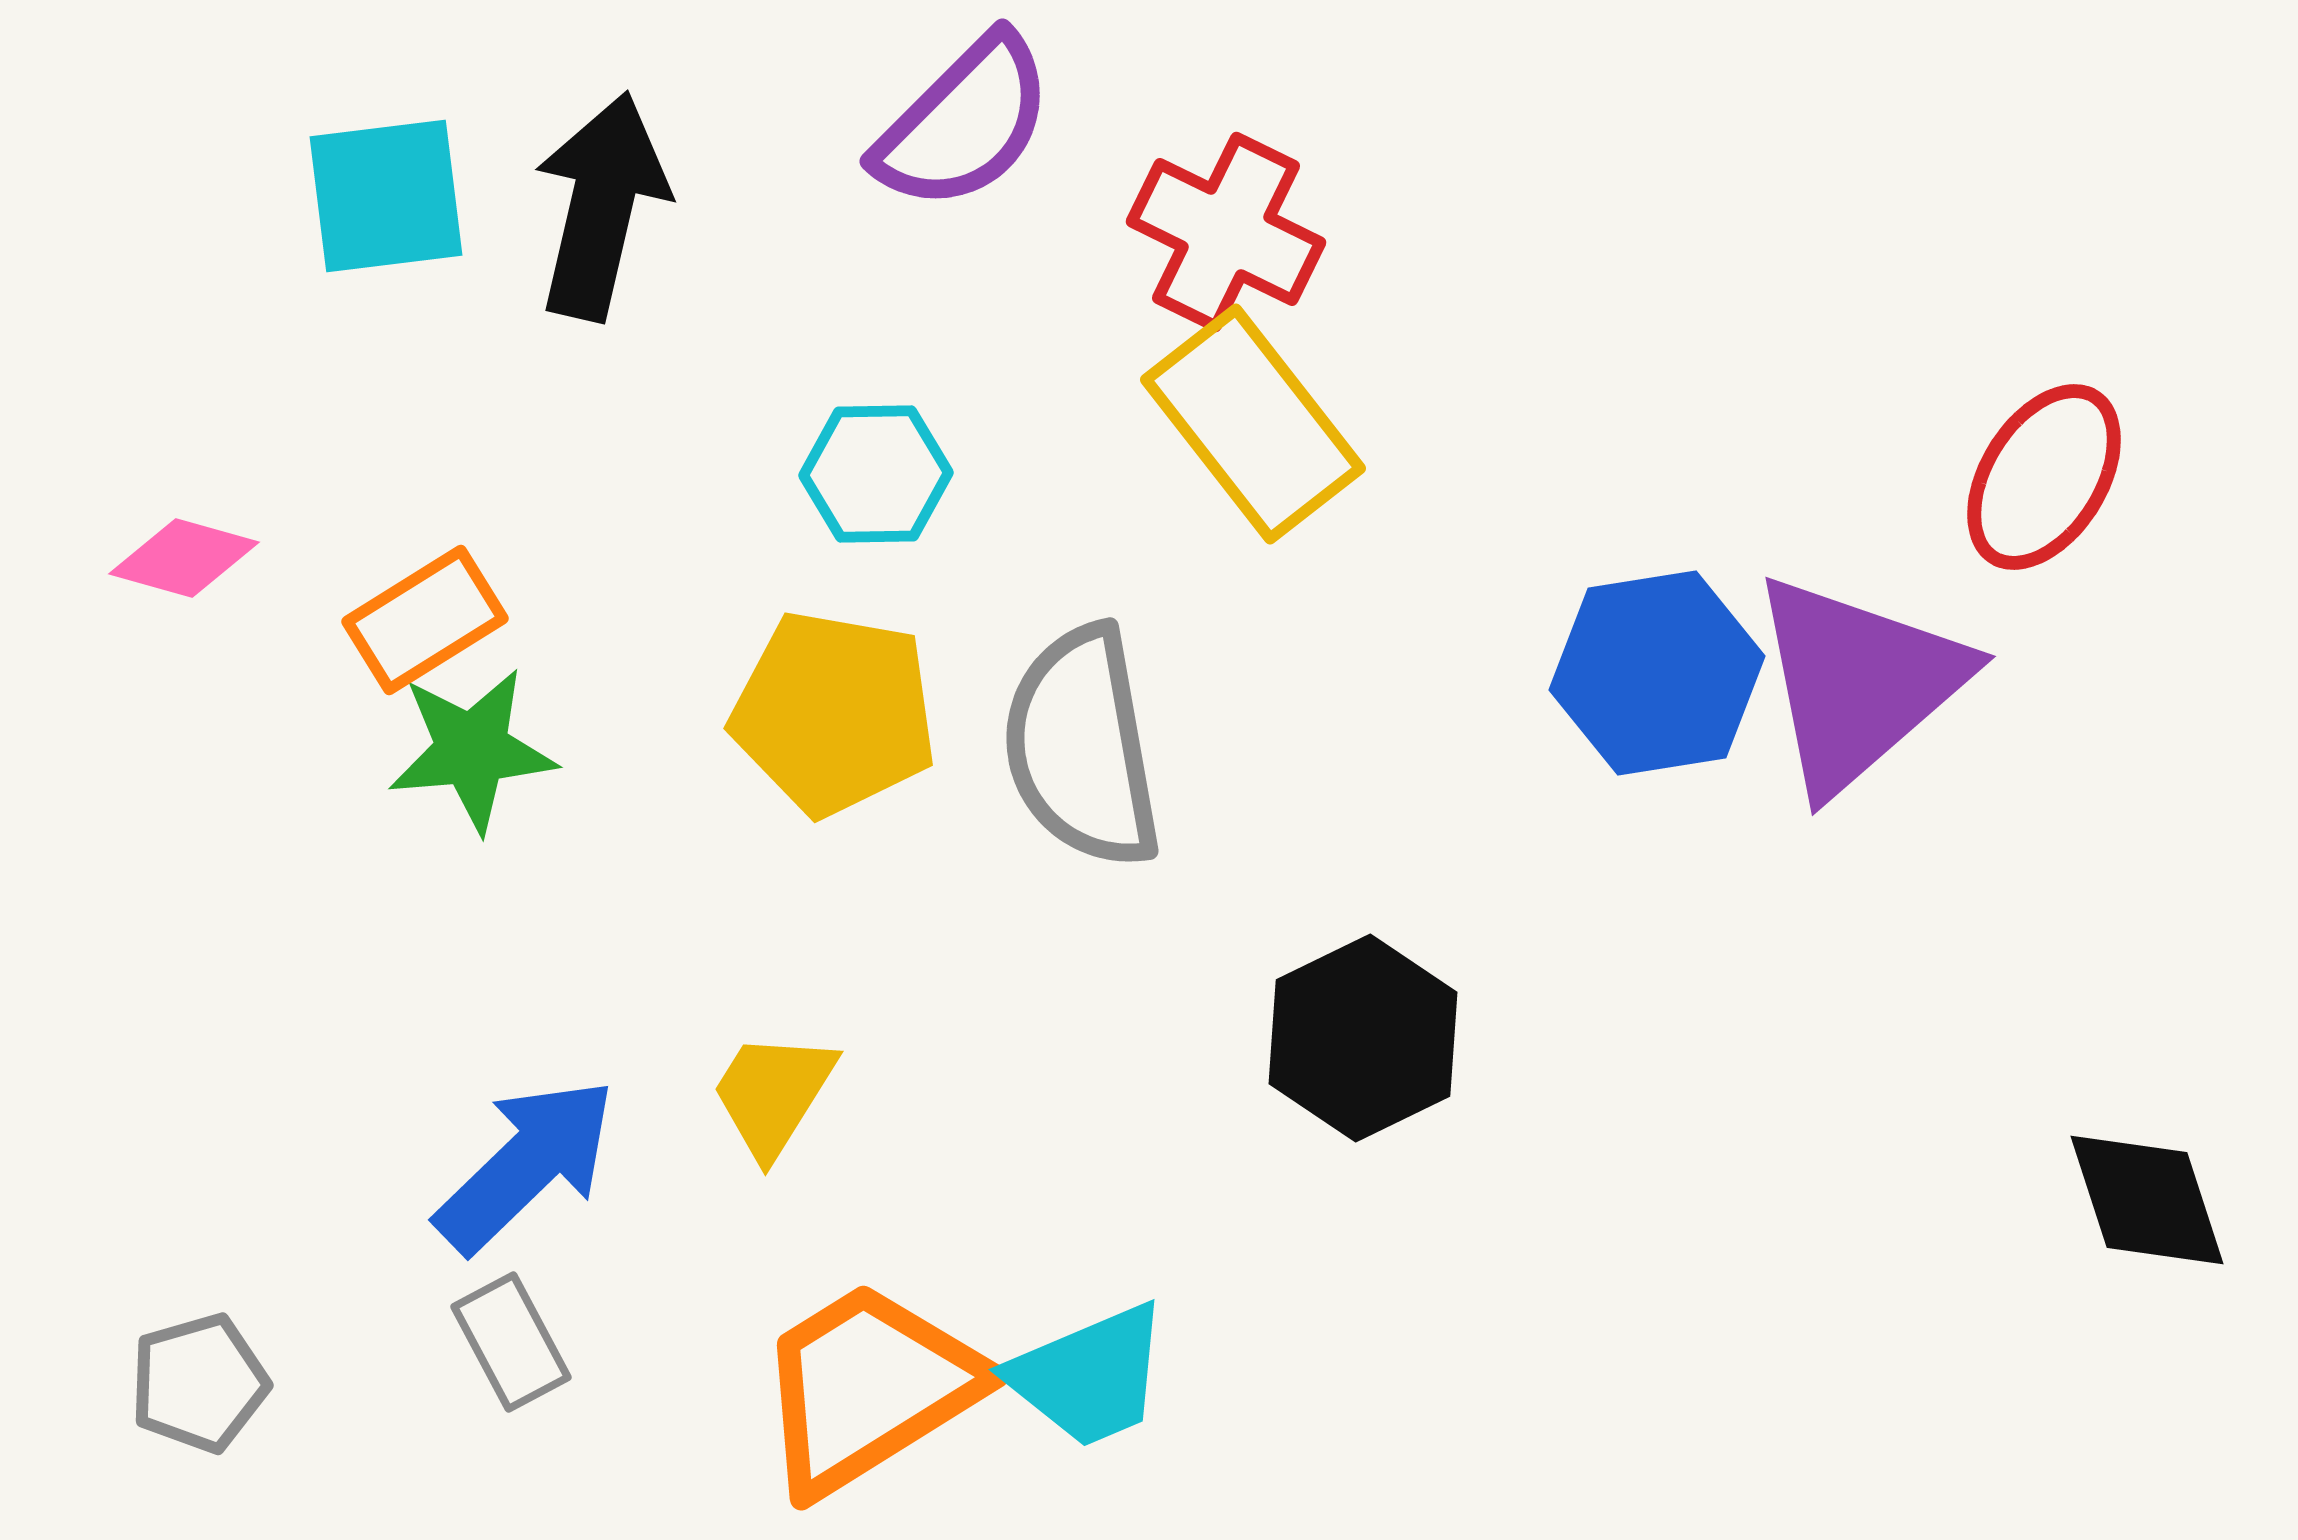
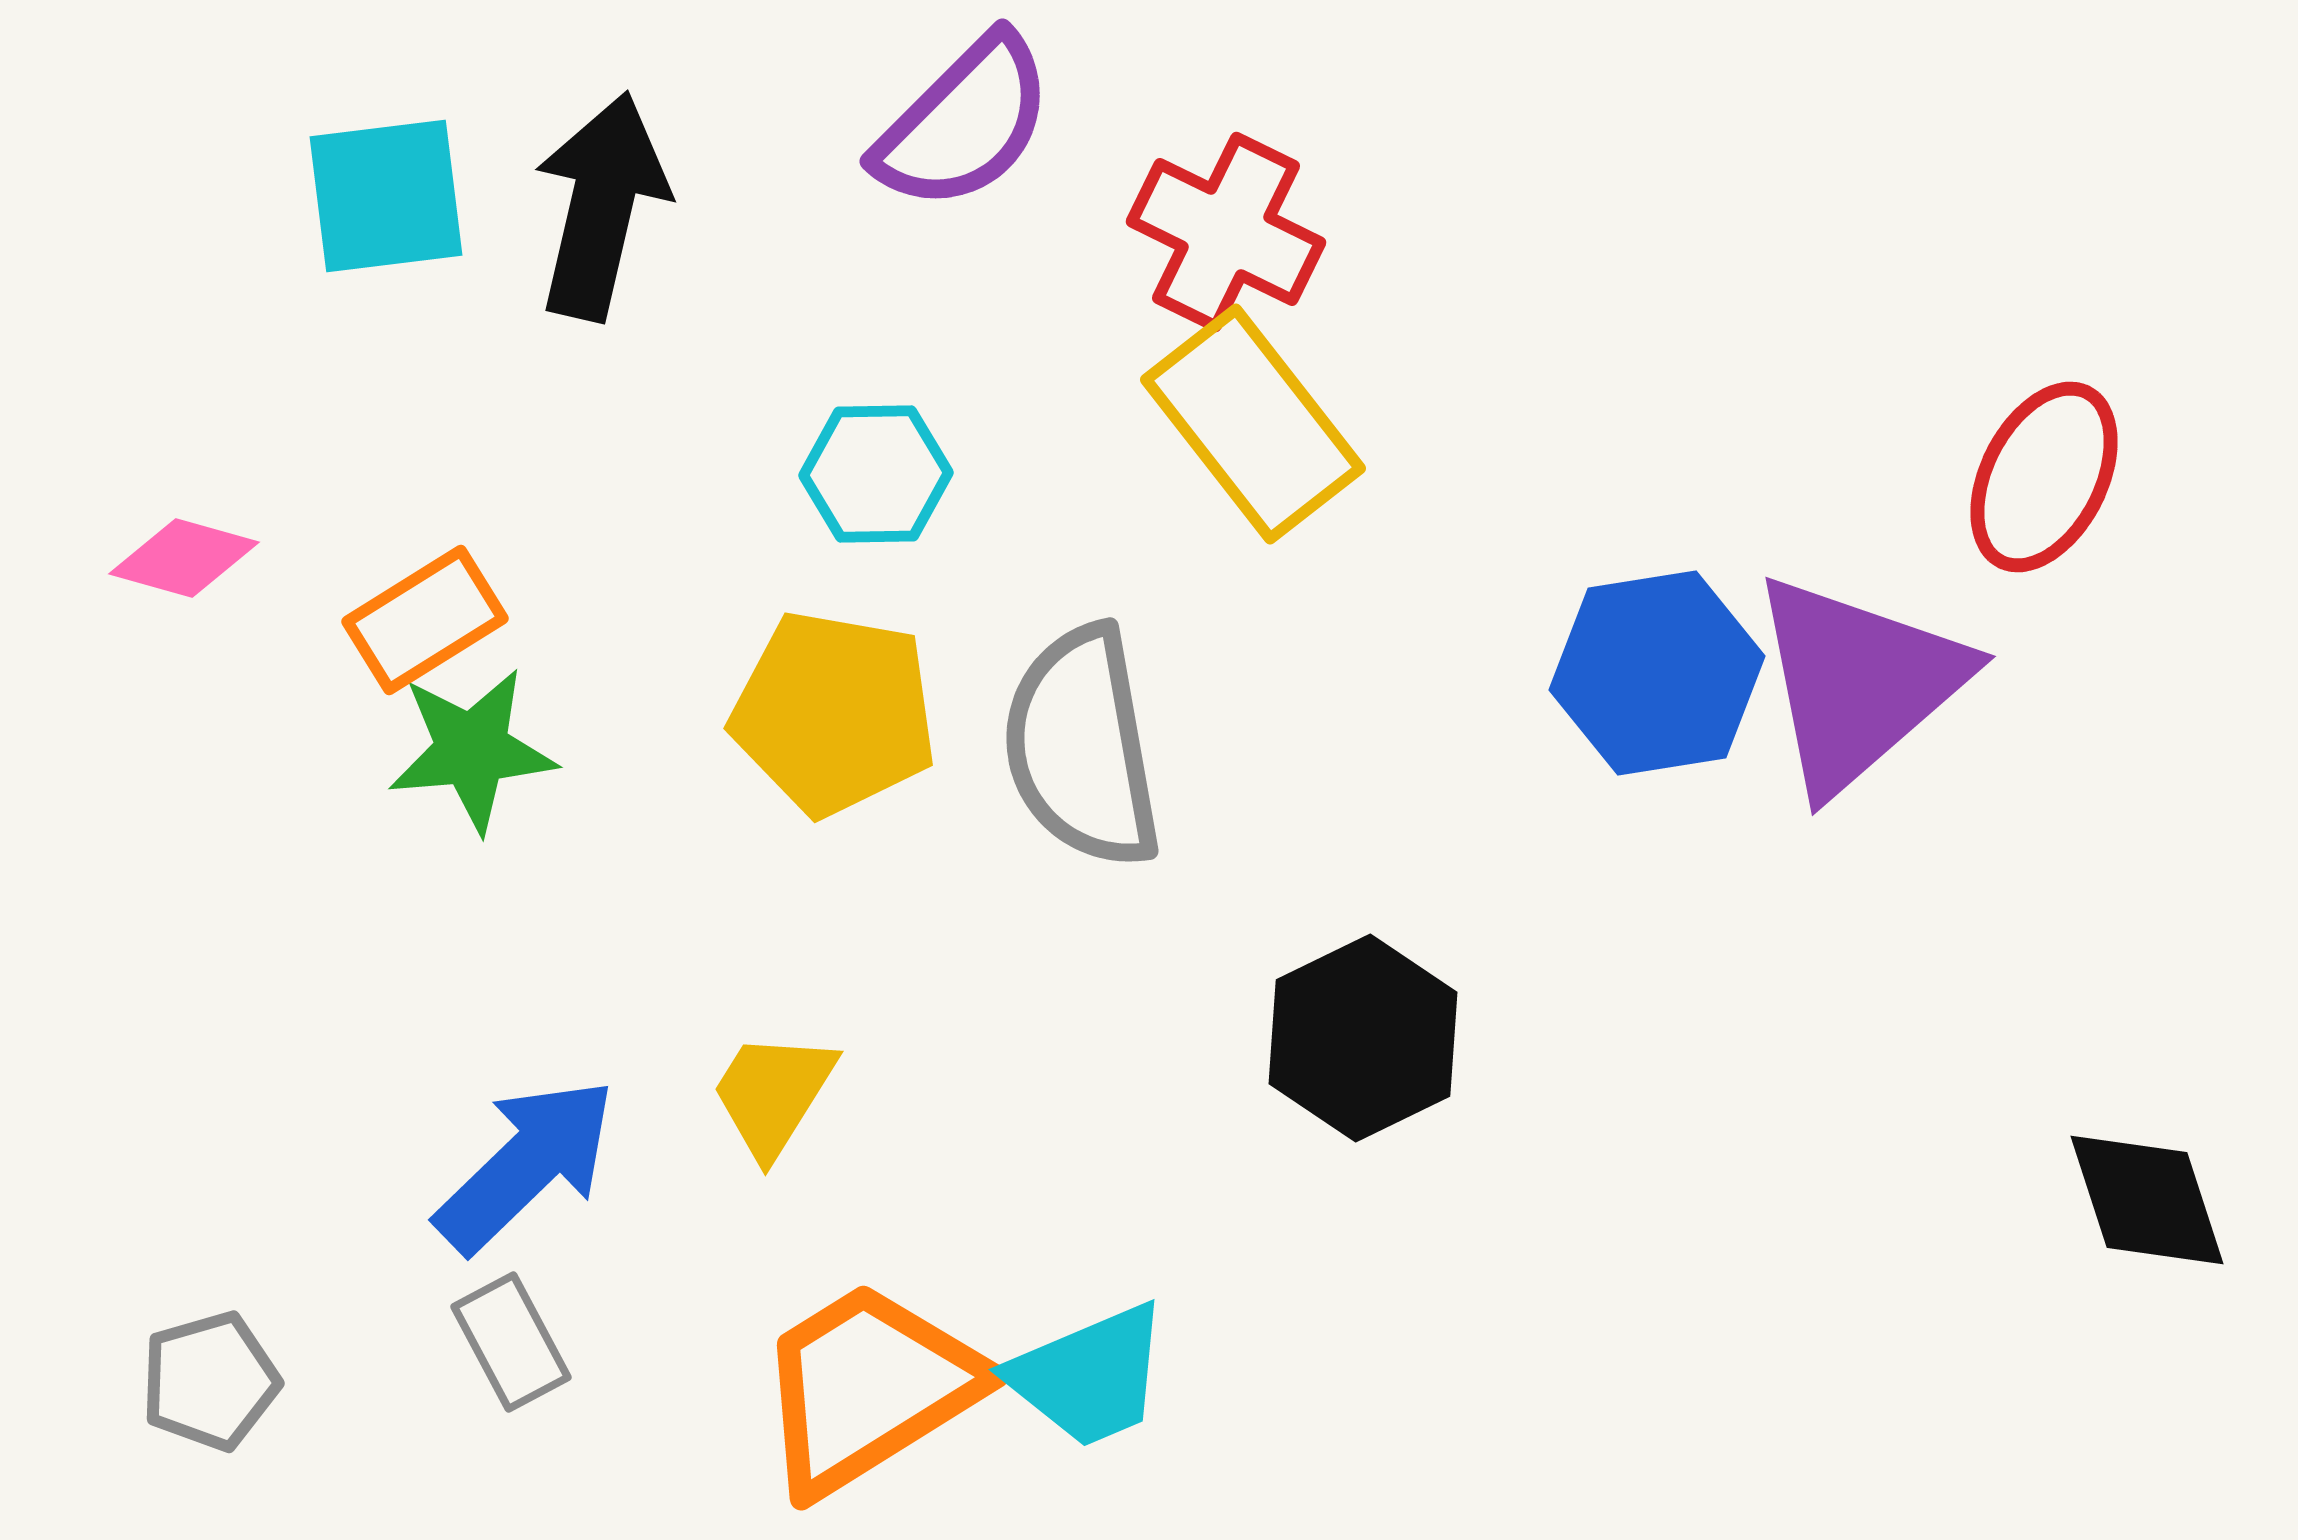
red ellipse: rotated 5 degrees counterclockwise
gray pentagon: moved 11 px right, 2 px up
